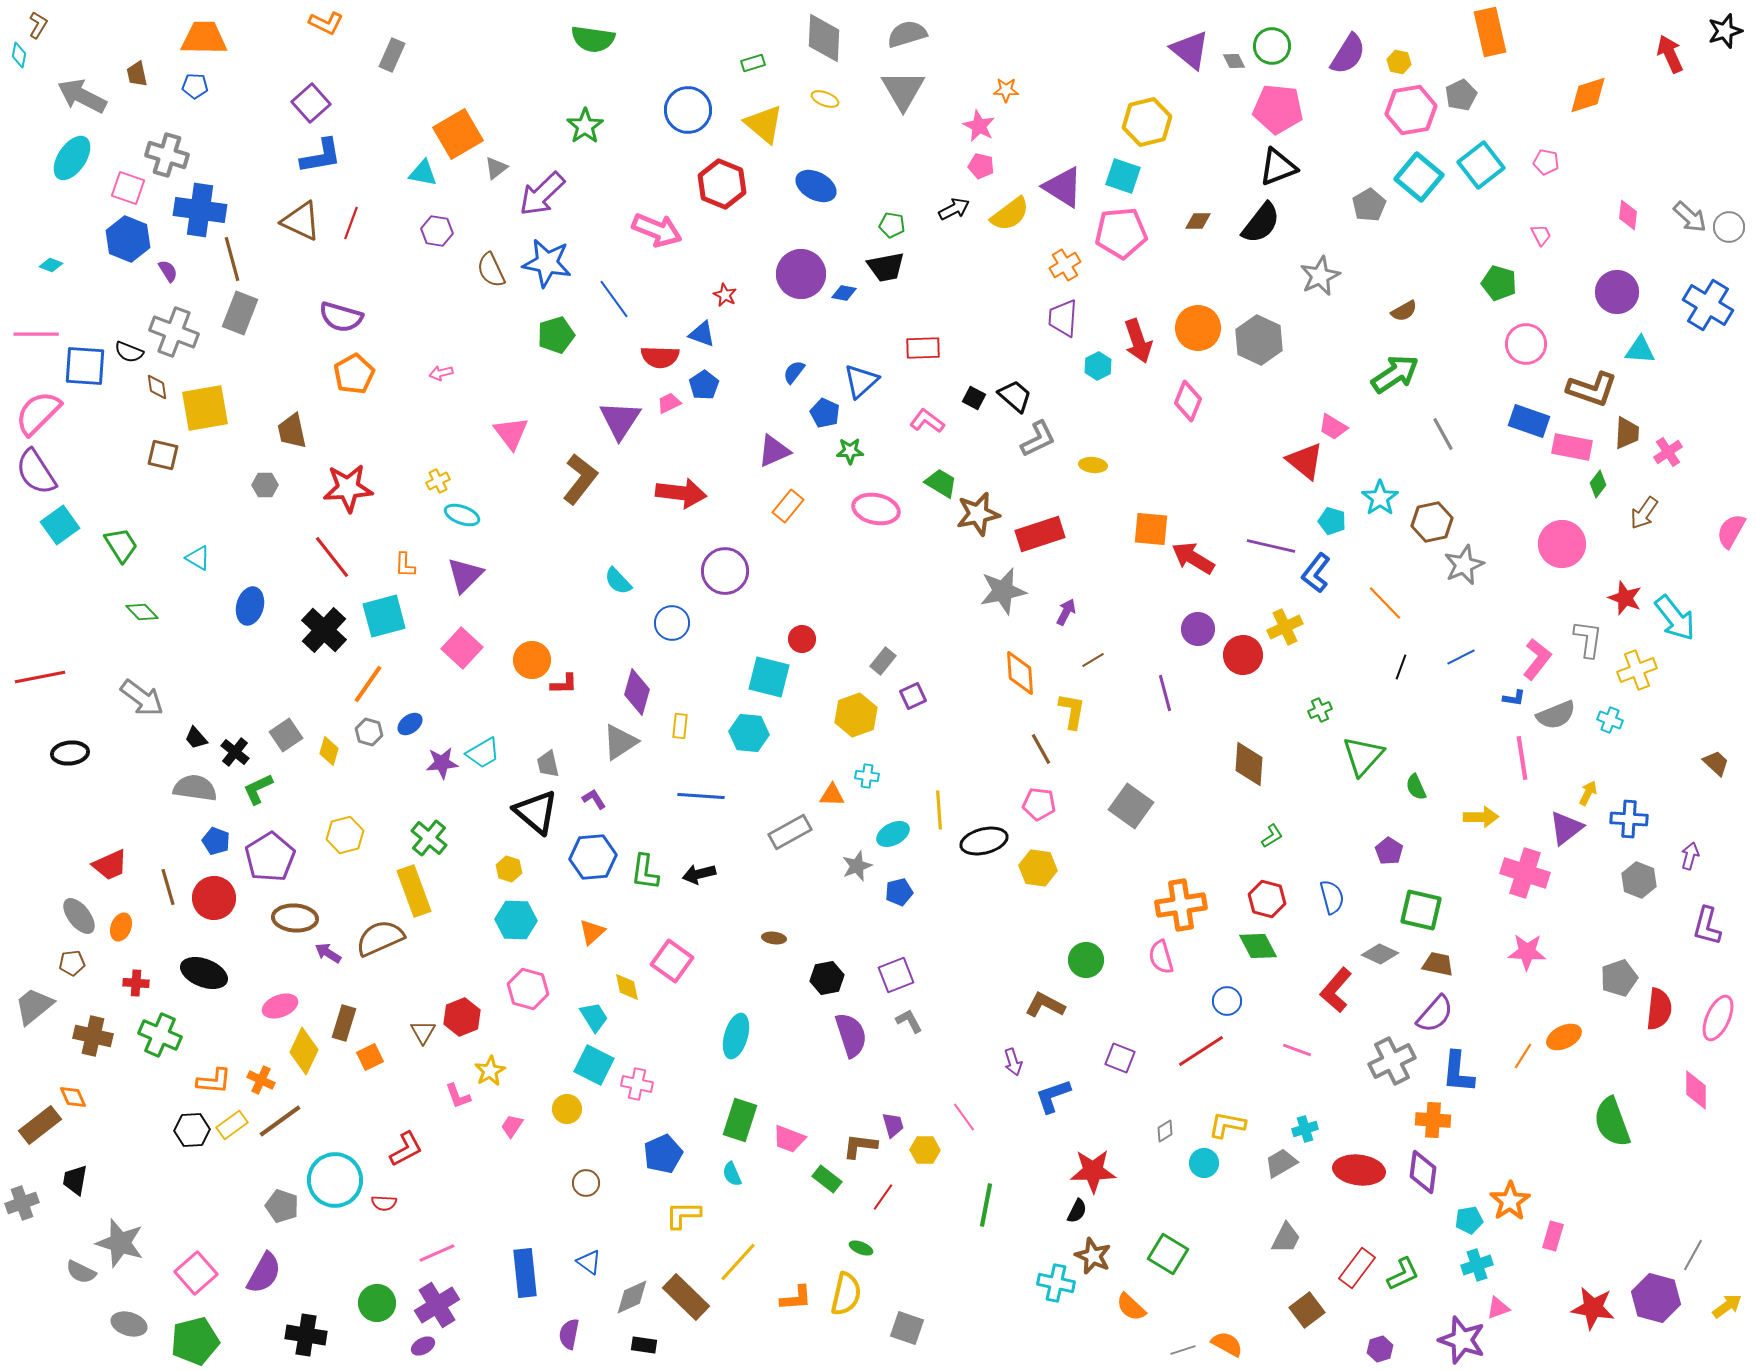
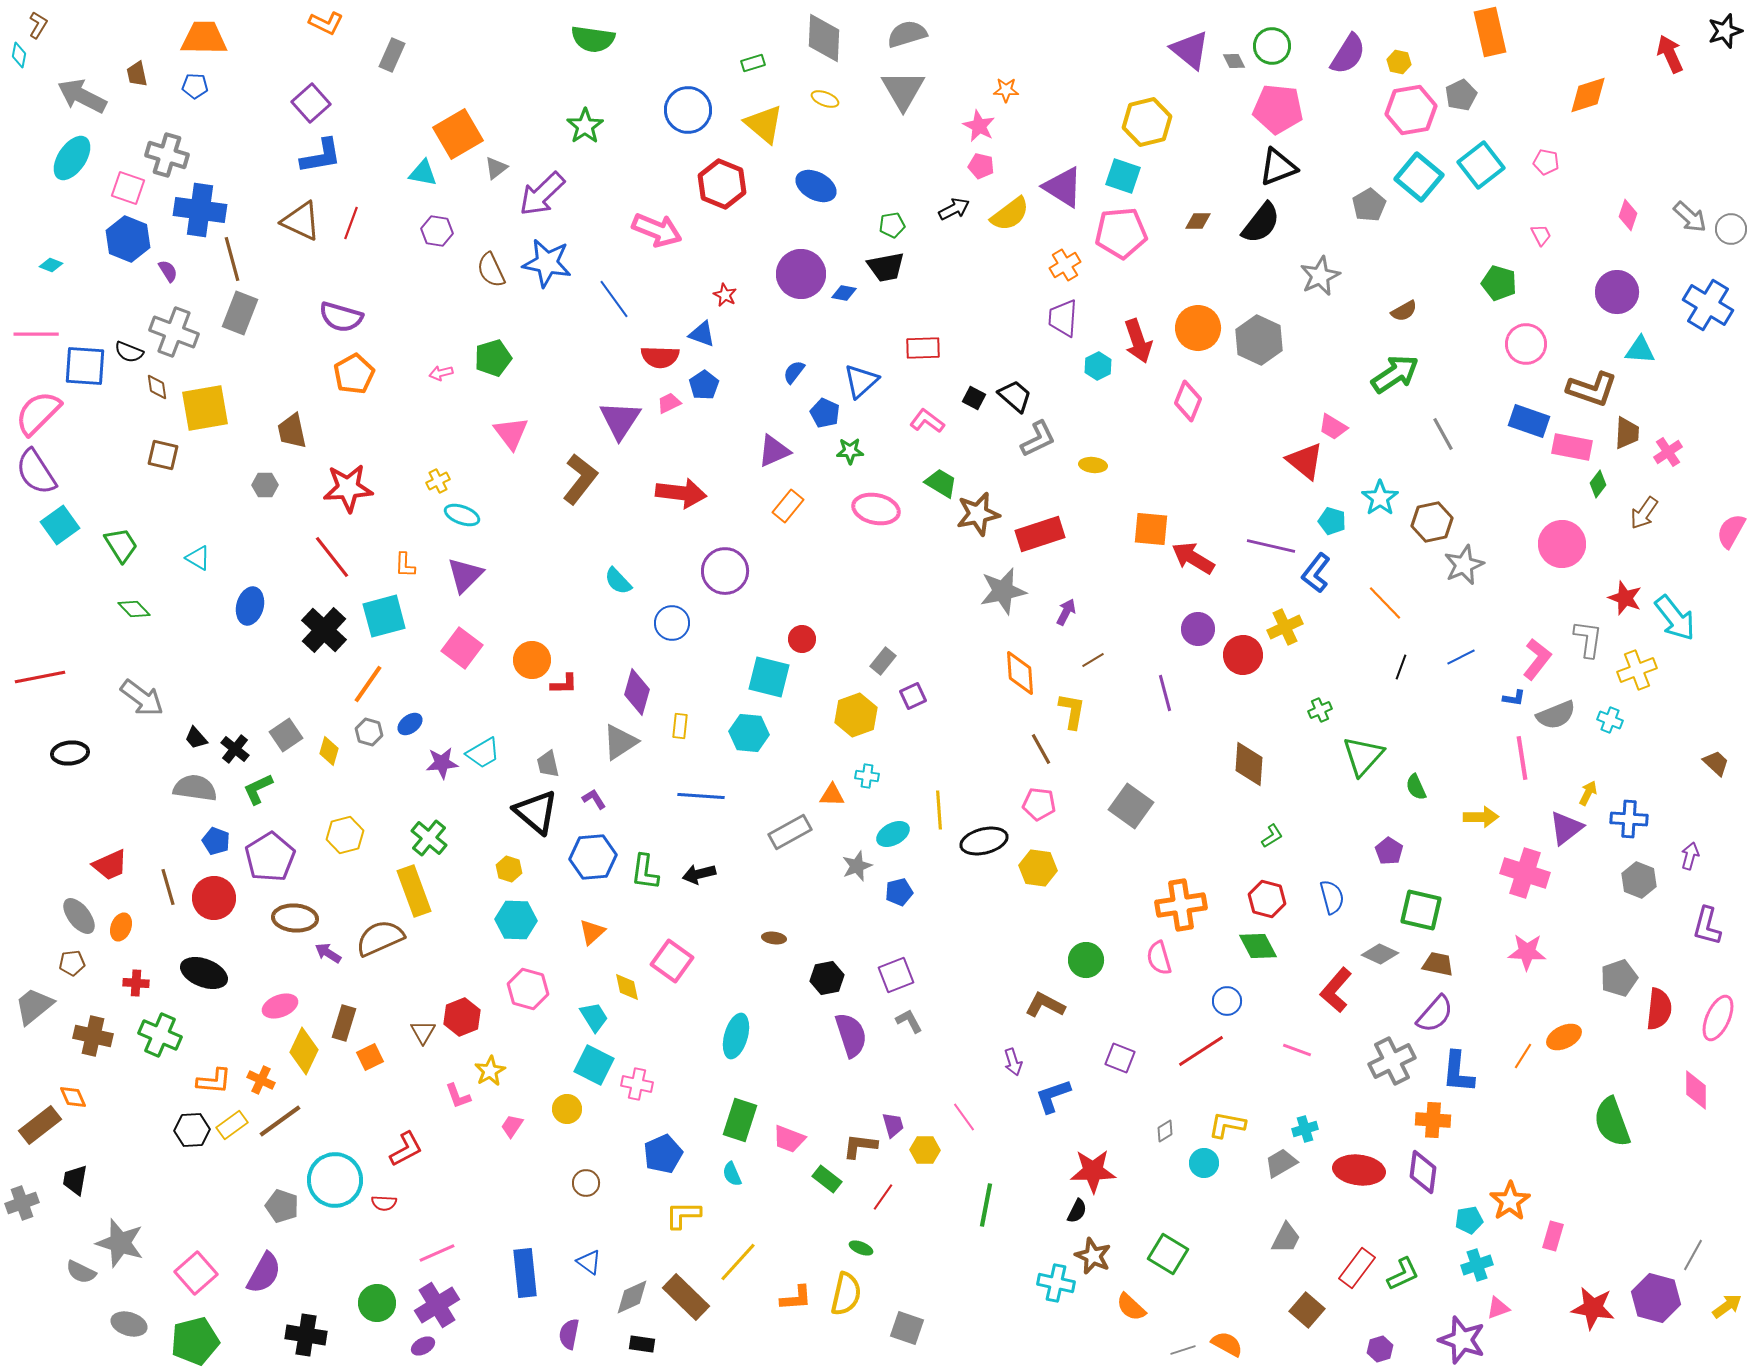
pink diamond at (1628, 215): rotated 12 degrees clockwise
green pentagon at (892, 225): rotated 20 degrees counterclockwise
gray circle at (1729, 227): moved 2 px right, 2 px down
green pentagon at (556, 335): moved 63 px left, 23 px down
green diamond at (142, 612): moved 8 px left, 3 px up
pink square at (462, 648): rotated 6 degrees counterclockwise
black cross at (235, 752): moved 3 px up
pink semicircle at (1161, 957): moved 2 px left, 1 px down
brown square at (1307, 1310): rotated 12 degrees counterclockwise
black rectangle at (644, 1345): moved 2 px left, 1 px up
